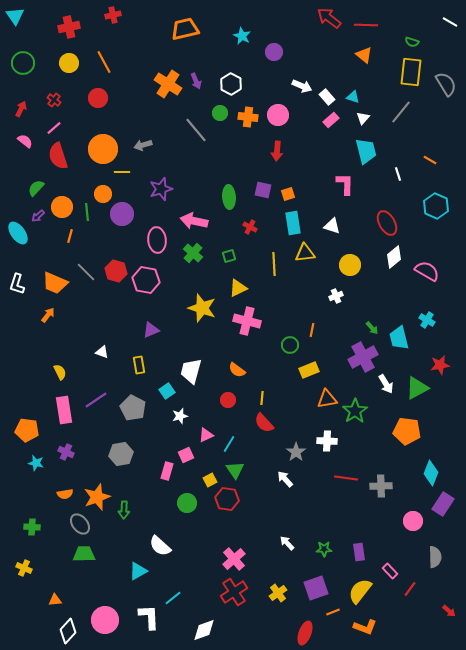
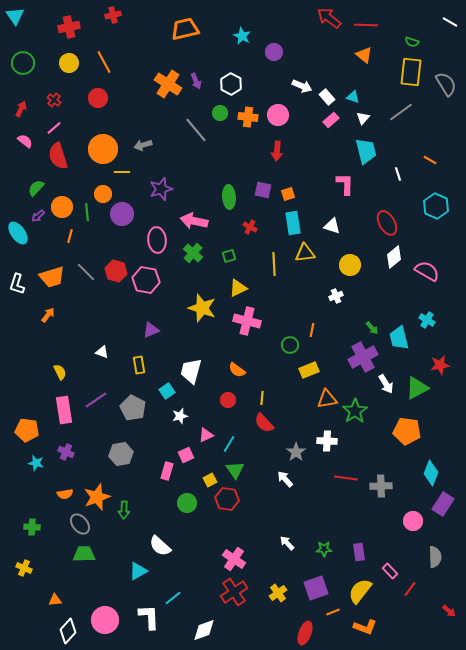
gray line at (401, 112): rotated 15 degrees clockwise
orange trapezoid at (55, 283): moved 3 px left, 6 px up; rotated 40 degrees counterclockwise
pink cross at (234, 559): rotated 15 degrees counterclockwise
